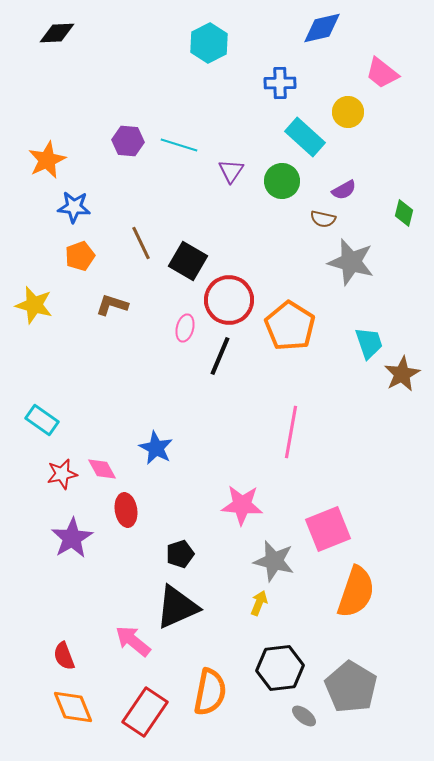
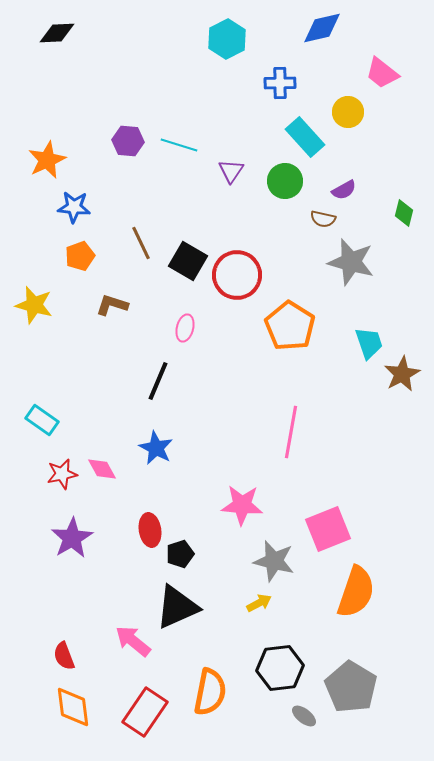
cyan hexagon at (209, 43): moved 18 px right, 4 px up
cyan rectangle at (305, 137): rotated 6 degrees clockwise
green circle at (282, 181): moved 3 px right
red circle at (229, 300): moved 8 px right, 25 px up
black line at (220, 356): moved 62 px left, 25 px down
red ellipse at (126, 510): moved 24 px right, 20 px down
yellow arrow at (259, 603): rotated 40 degrees clockwise
orange diamond at (73, 707): rotated 15 degrees clockwise
